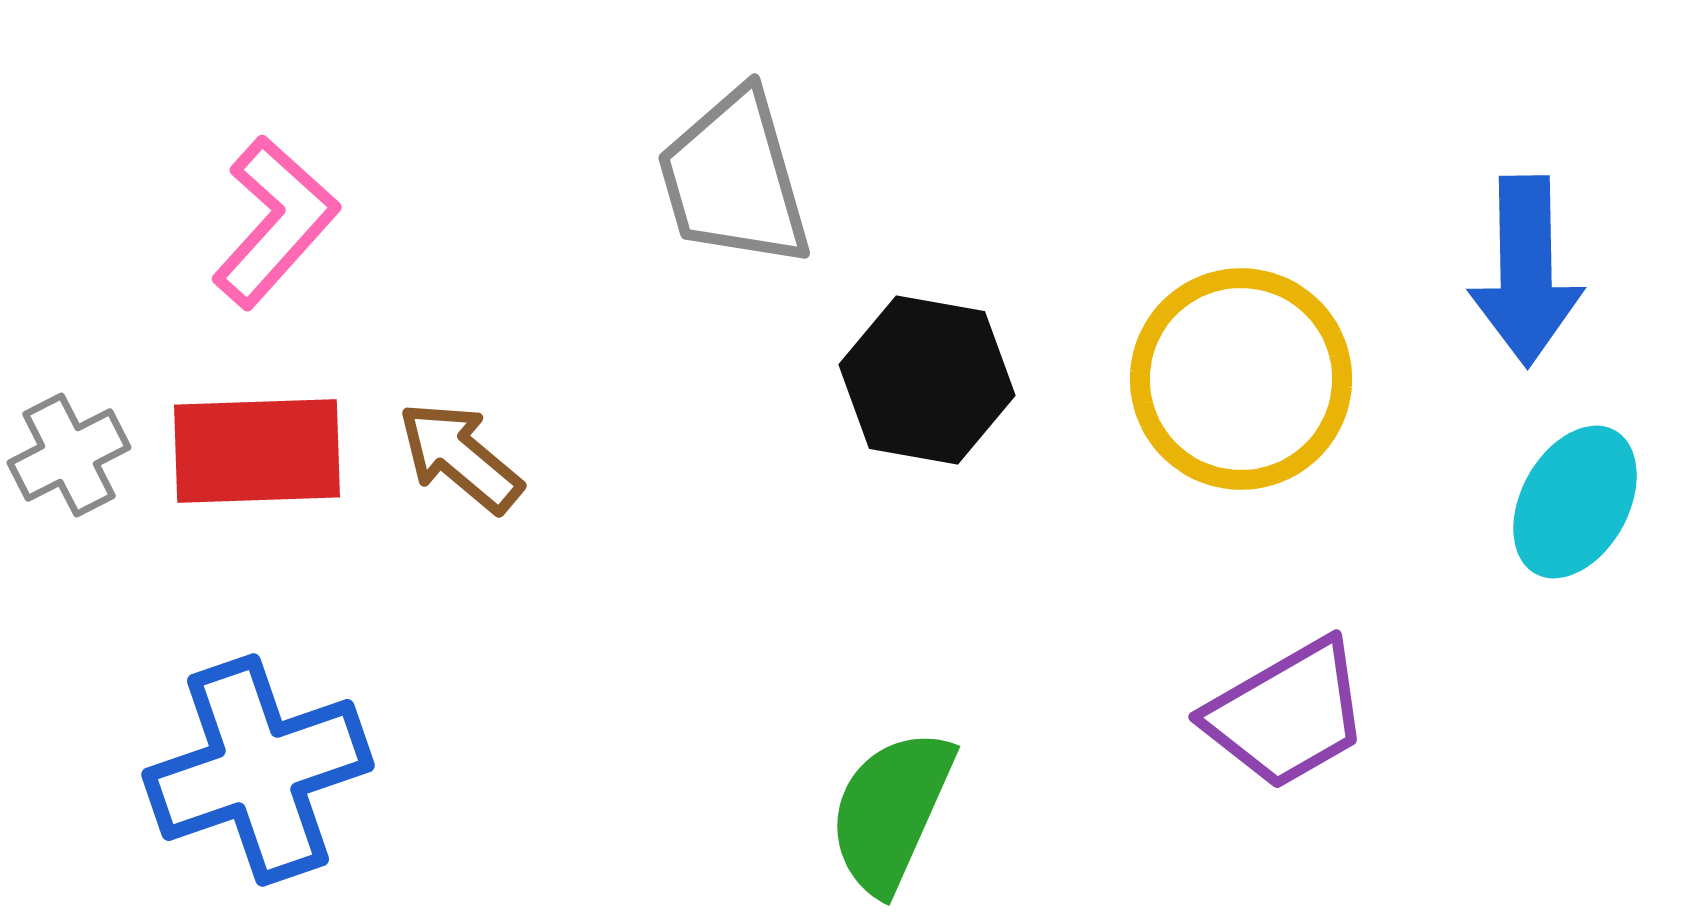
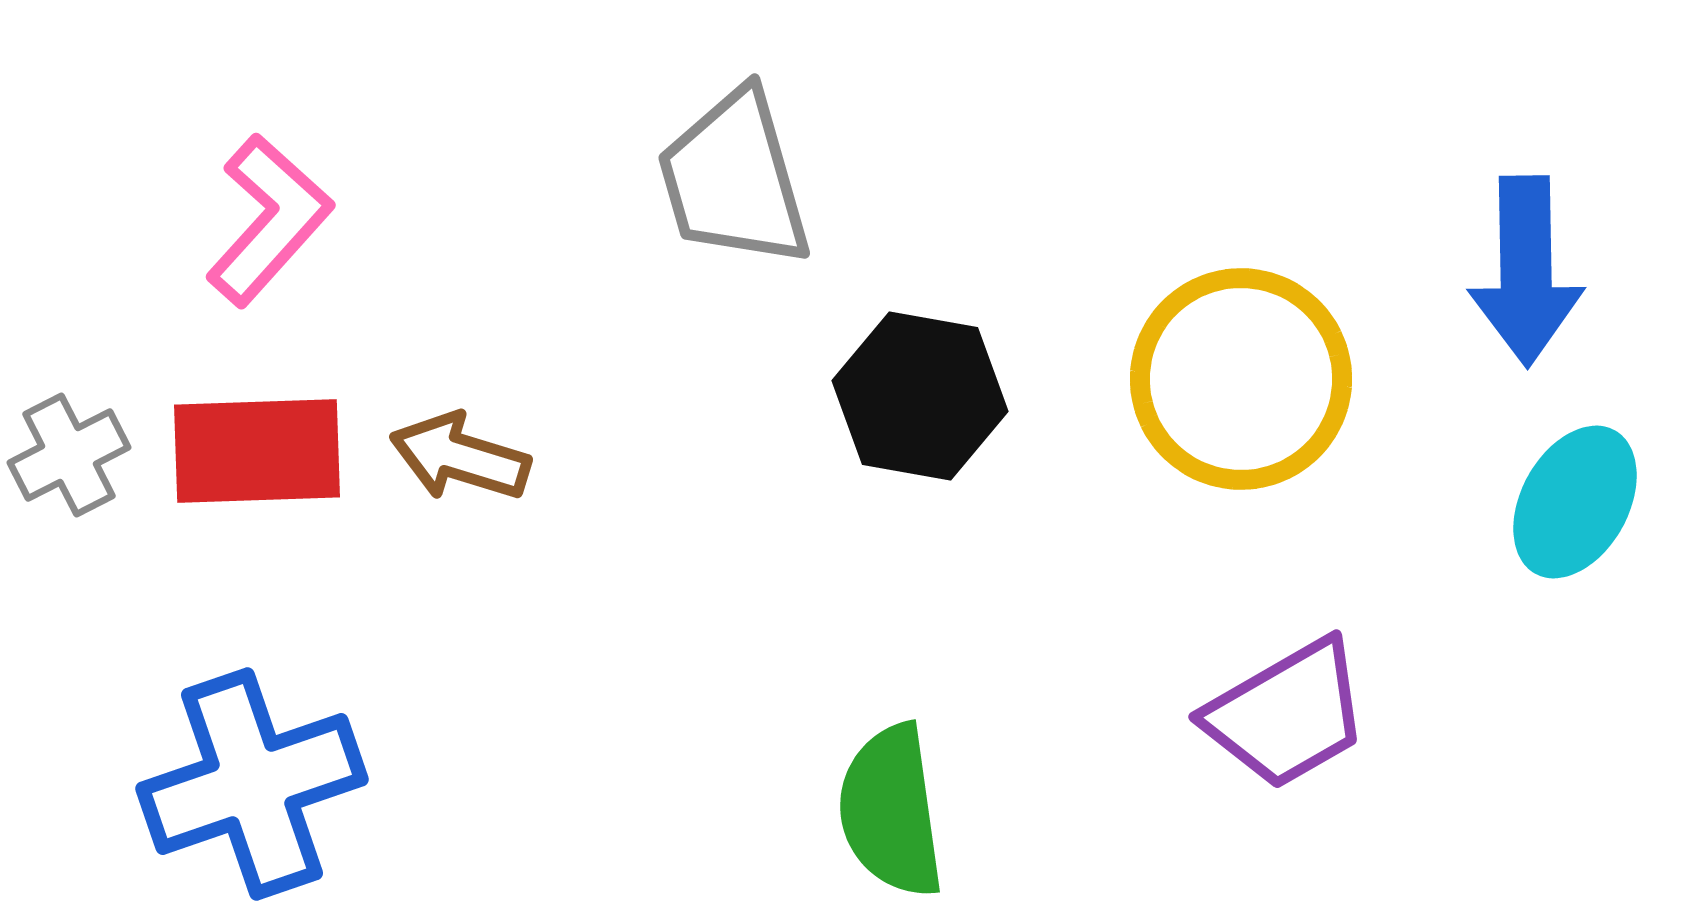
pink L-shape: moved 6 px left, 2 px up
black hexagon: moved 7 px left, 16 px down
brown arrow: rotated 23 degrees counterclockwise
blue cross: moved 6 px left, 14 px down
green semicircle: rotated 32 degrees counterclockwise
